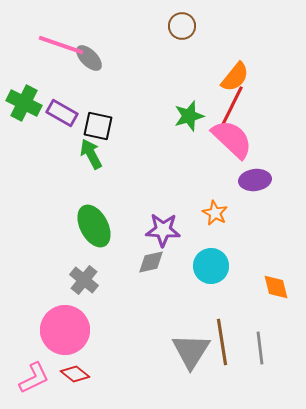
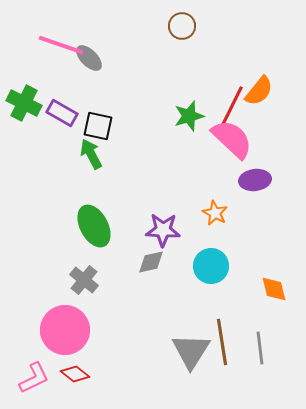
orange semicircle: moved 24 px right, 14 px down
orange diamond: moved 2 px left, 2 px down
